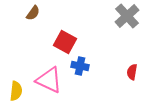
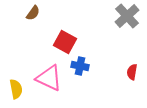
pink triangle: moved 2 px up
yellow semicircle: moved 2 px up; rotated 18 degrees counterclockwise
